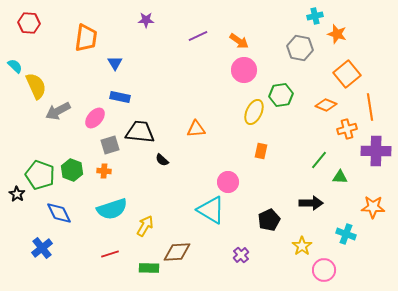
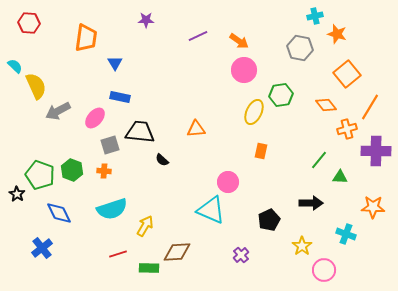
orange diamond at (326, 105): rotated 30 degrees clockwise
orange line at (370, 107): rotated 40 degrees clockwise
cyan triangle at (211, 210): rotated 8 degrees counterclockwise
red line at (110, 254): moved 8 px right
